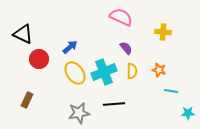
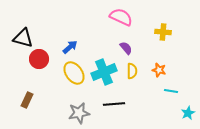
black triangle: moved 4 px down; rotated 10 degrees counterclockwise
yellow ellipse: moved 1 px left
cyan star: rotated 24 degrees counterclockwise
